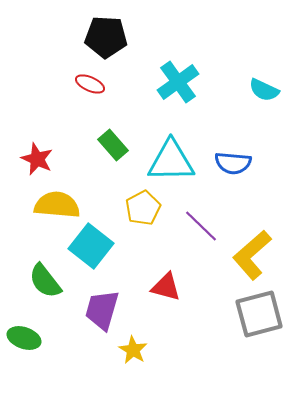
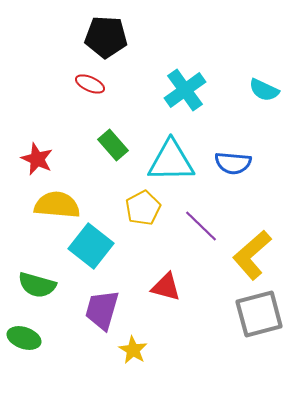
cyan cross: moved 7 px right, 8 px down
green semicircle: moved 8 px left, 4 px down; rotated 36 degrees counterclockwise
